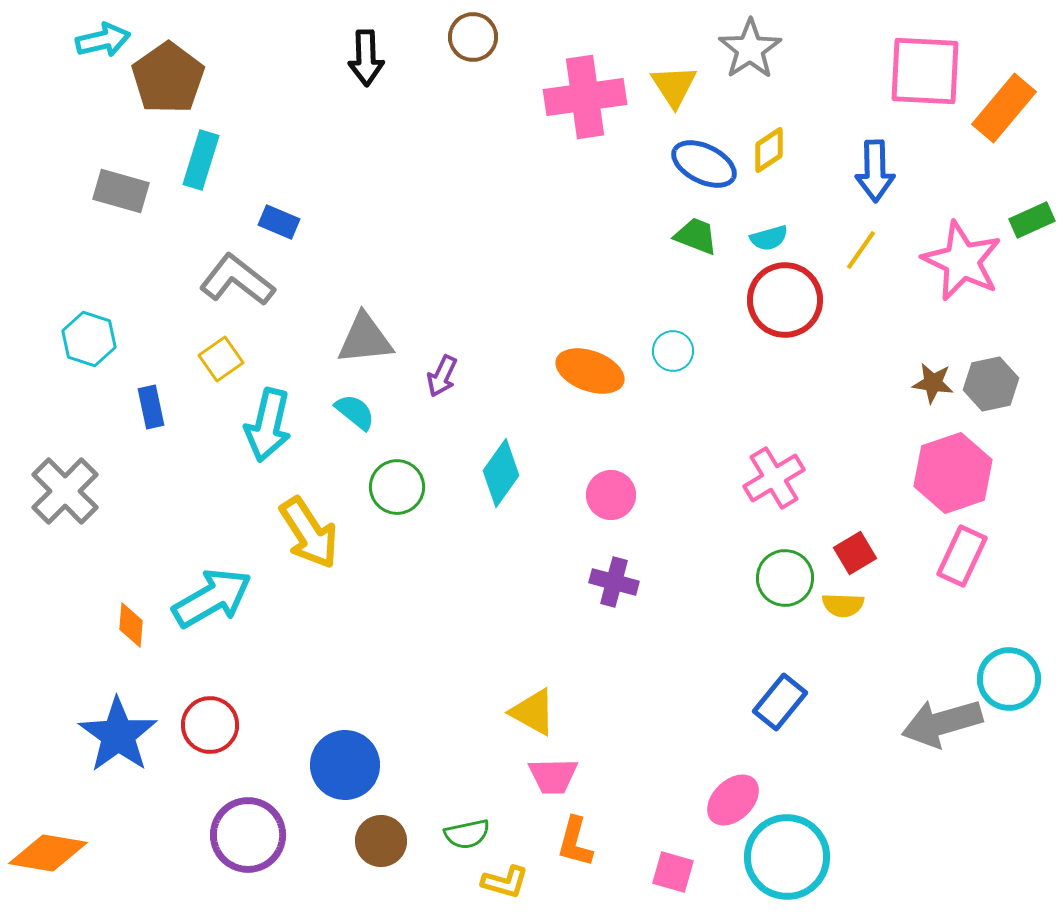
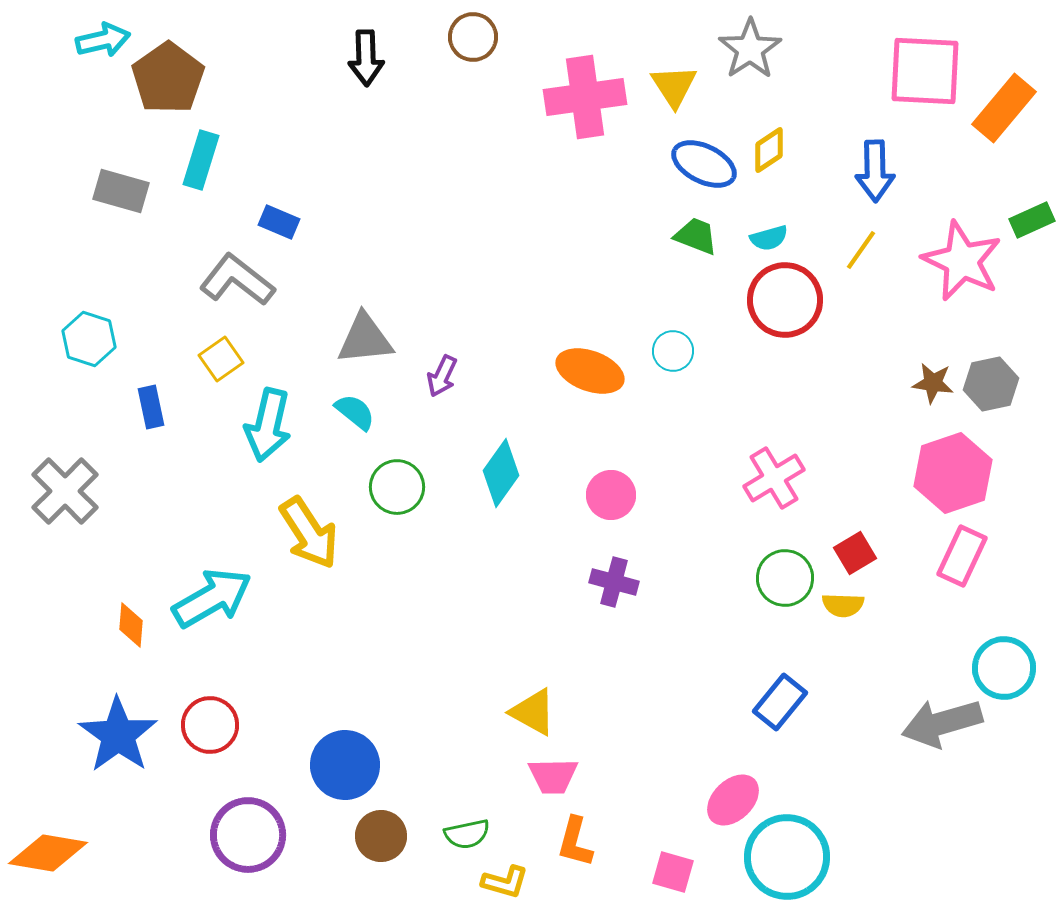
cyan circle at (1009, 679): moved 5 px left, 11 px up
brown circle at (381, 841): moved 5 px up
